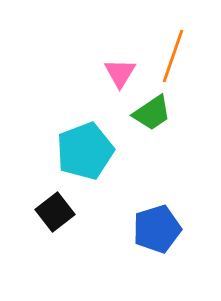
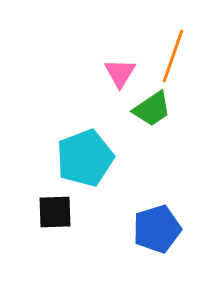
green trapezoid: moved 4 px up
cyan pentagon: moved 7 px down
black square: rotated 36 degrees clockwise
